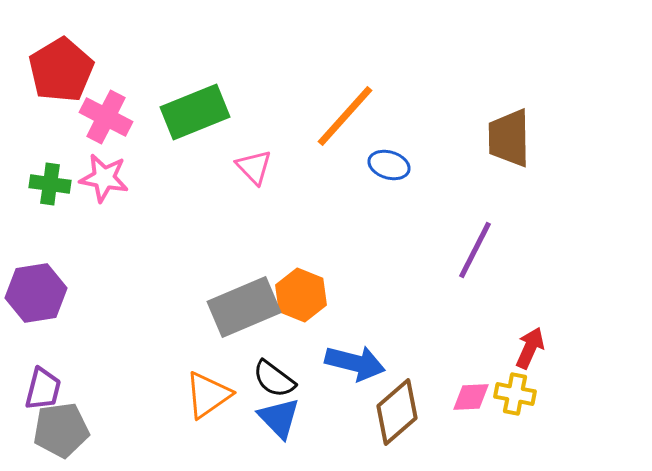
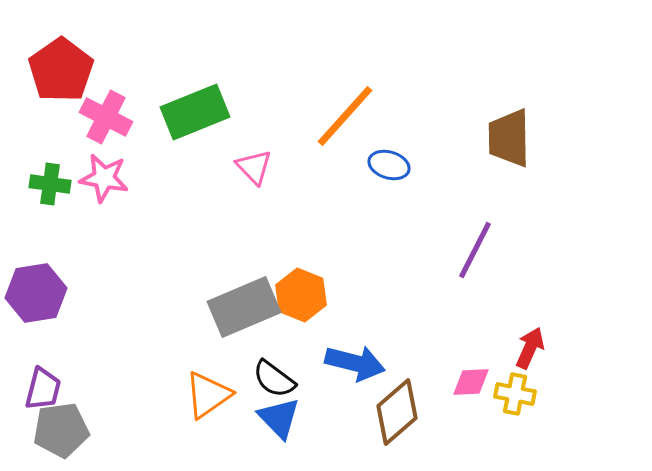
red pentagon: rotated 4 degrees counterclockwise
pink diamond: moved 15 px up
